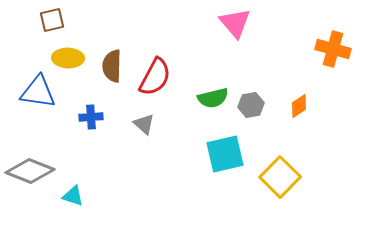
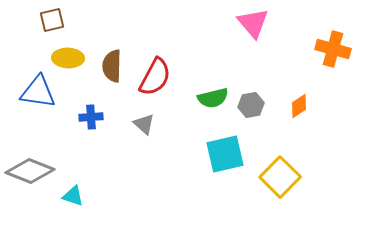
pink triangle: moved 18 px right
